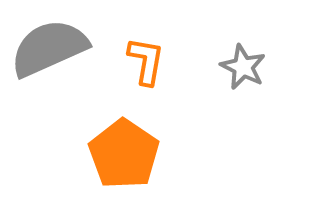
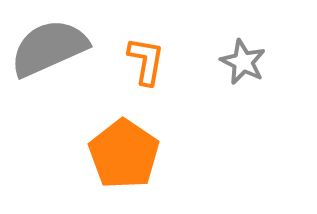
gray star: moved 5 px up
